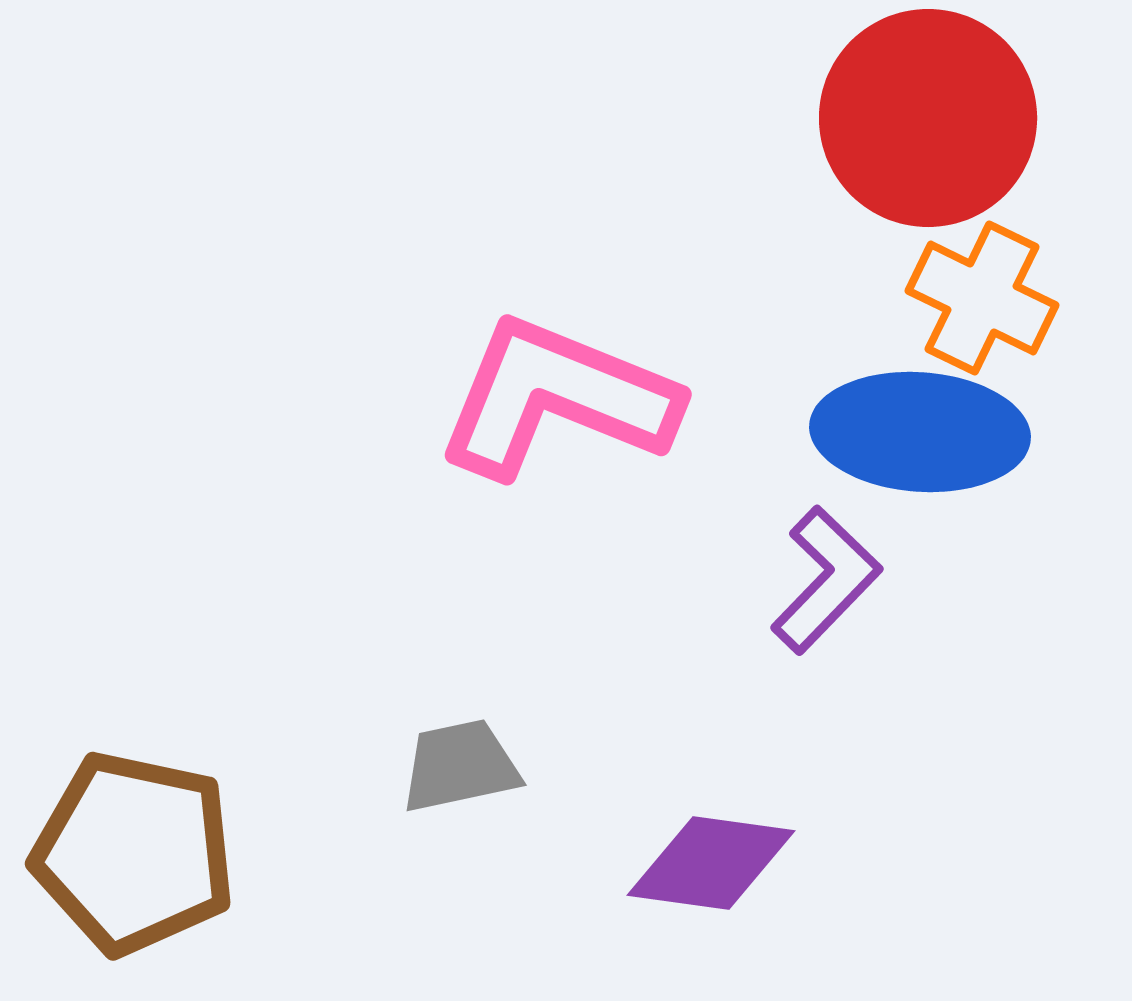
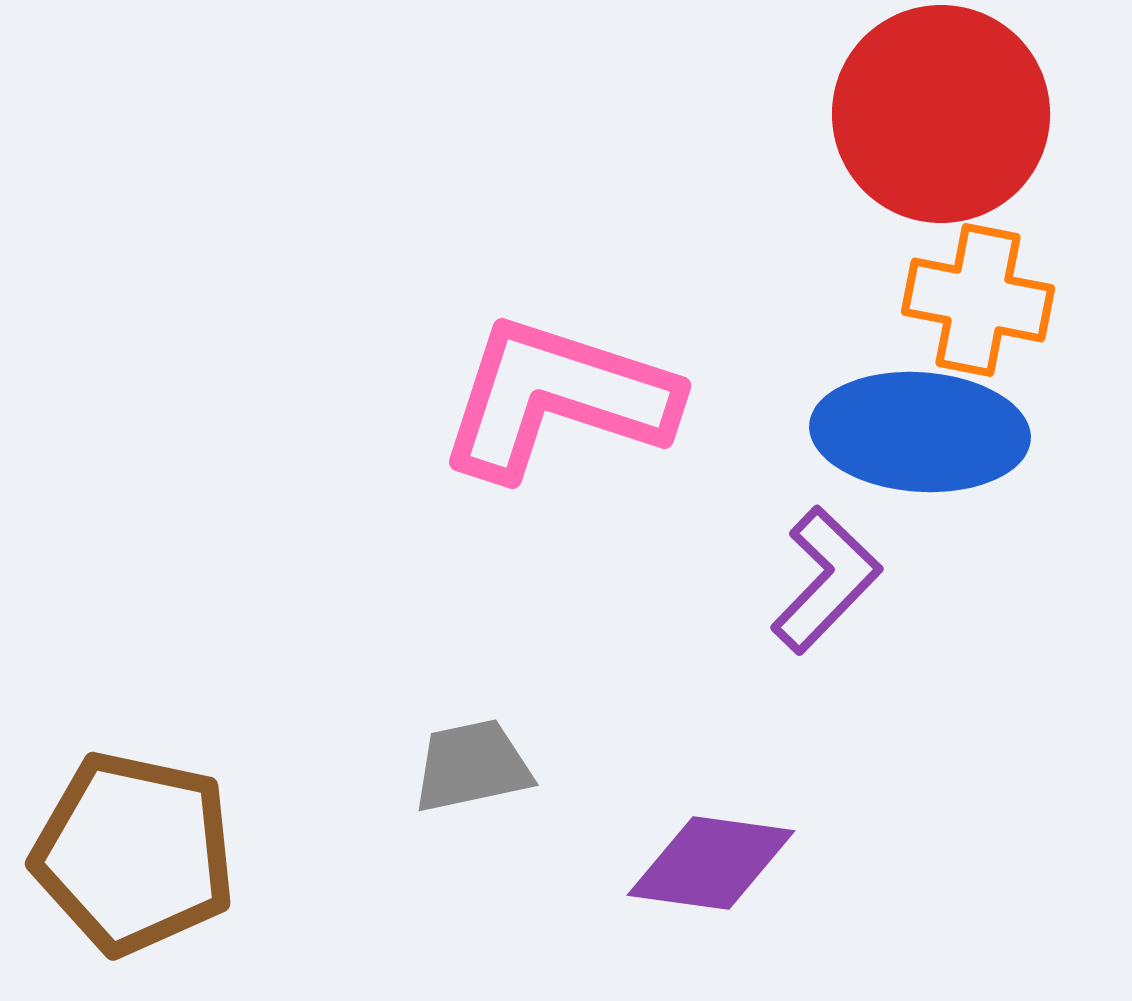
red circle: moved 13 px right, 4 px up
orange cross: moved 4 px left, 2 px down; rotated 15 degrees counterclockwise
pink L-shape: rotated 4 degrees counterclockwise
gray trapezoid: moved 12 px right
